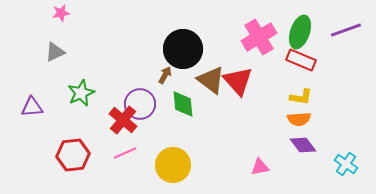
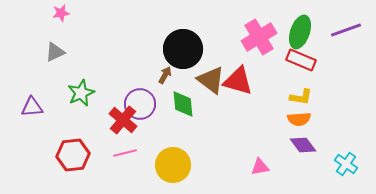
red triangle: rotated 32 degrees counterclockwise
pink line: rotated 10 degrees clockwise
